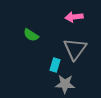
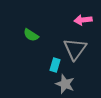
pink arrow: moved 9 px right, 3 px down
gray star: rotated 18 degrees clockwise
